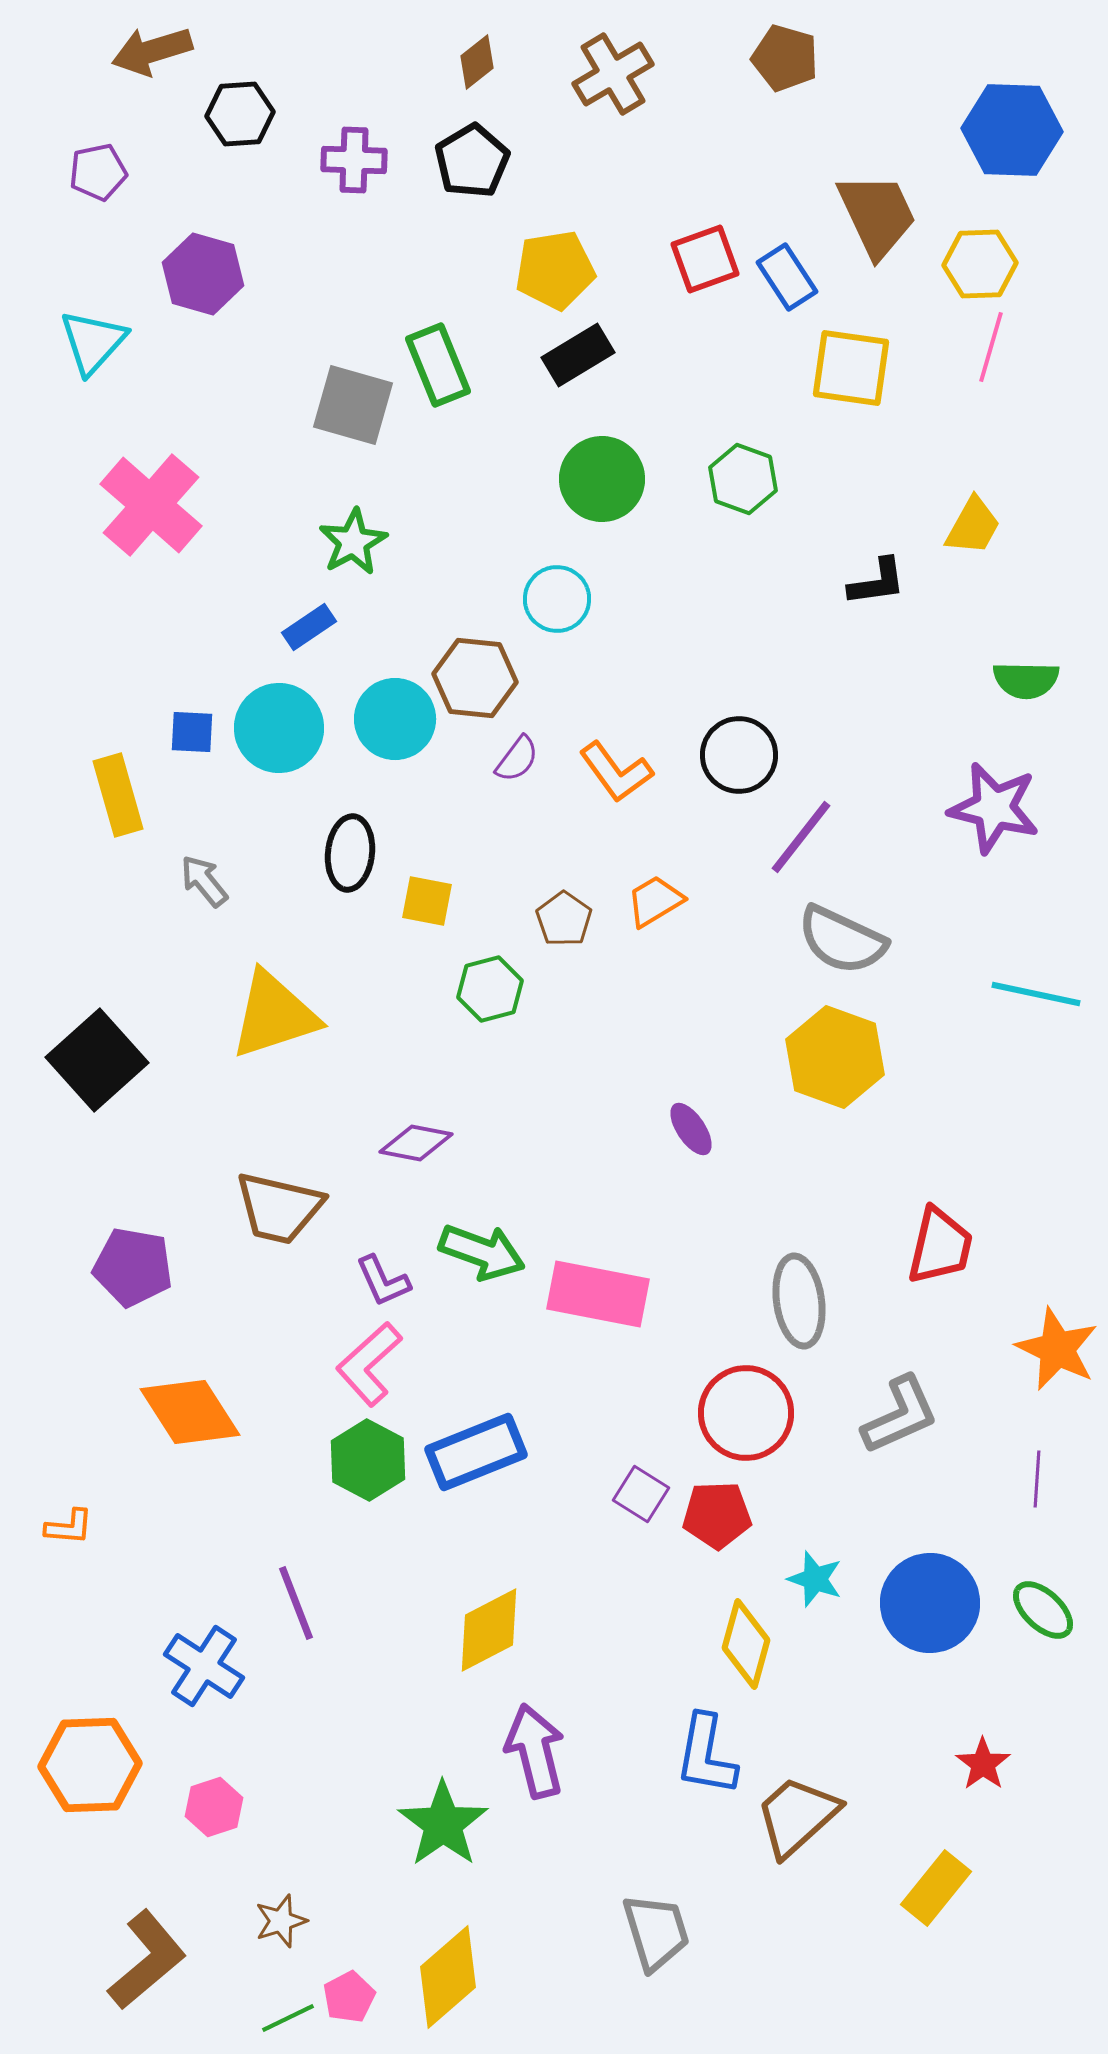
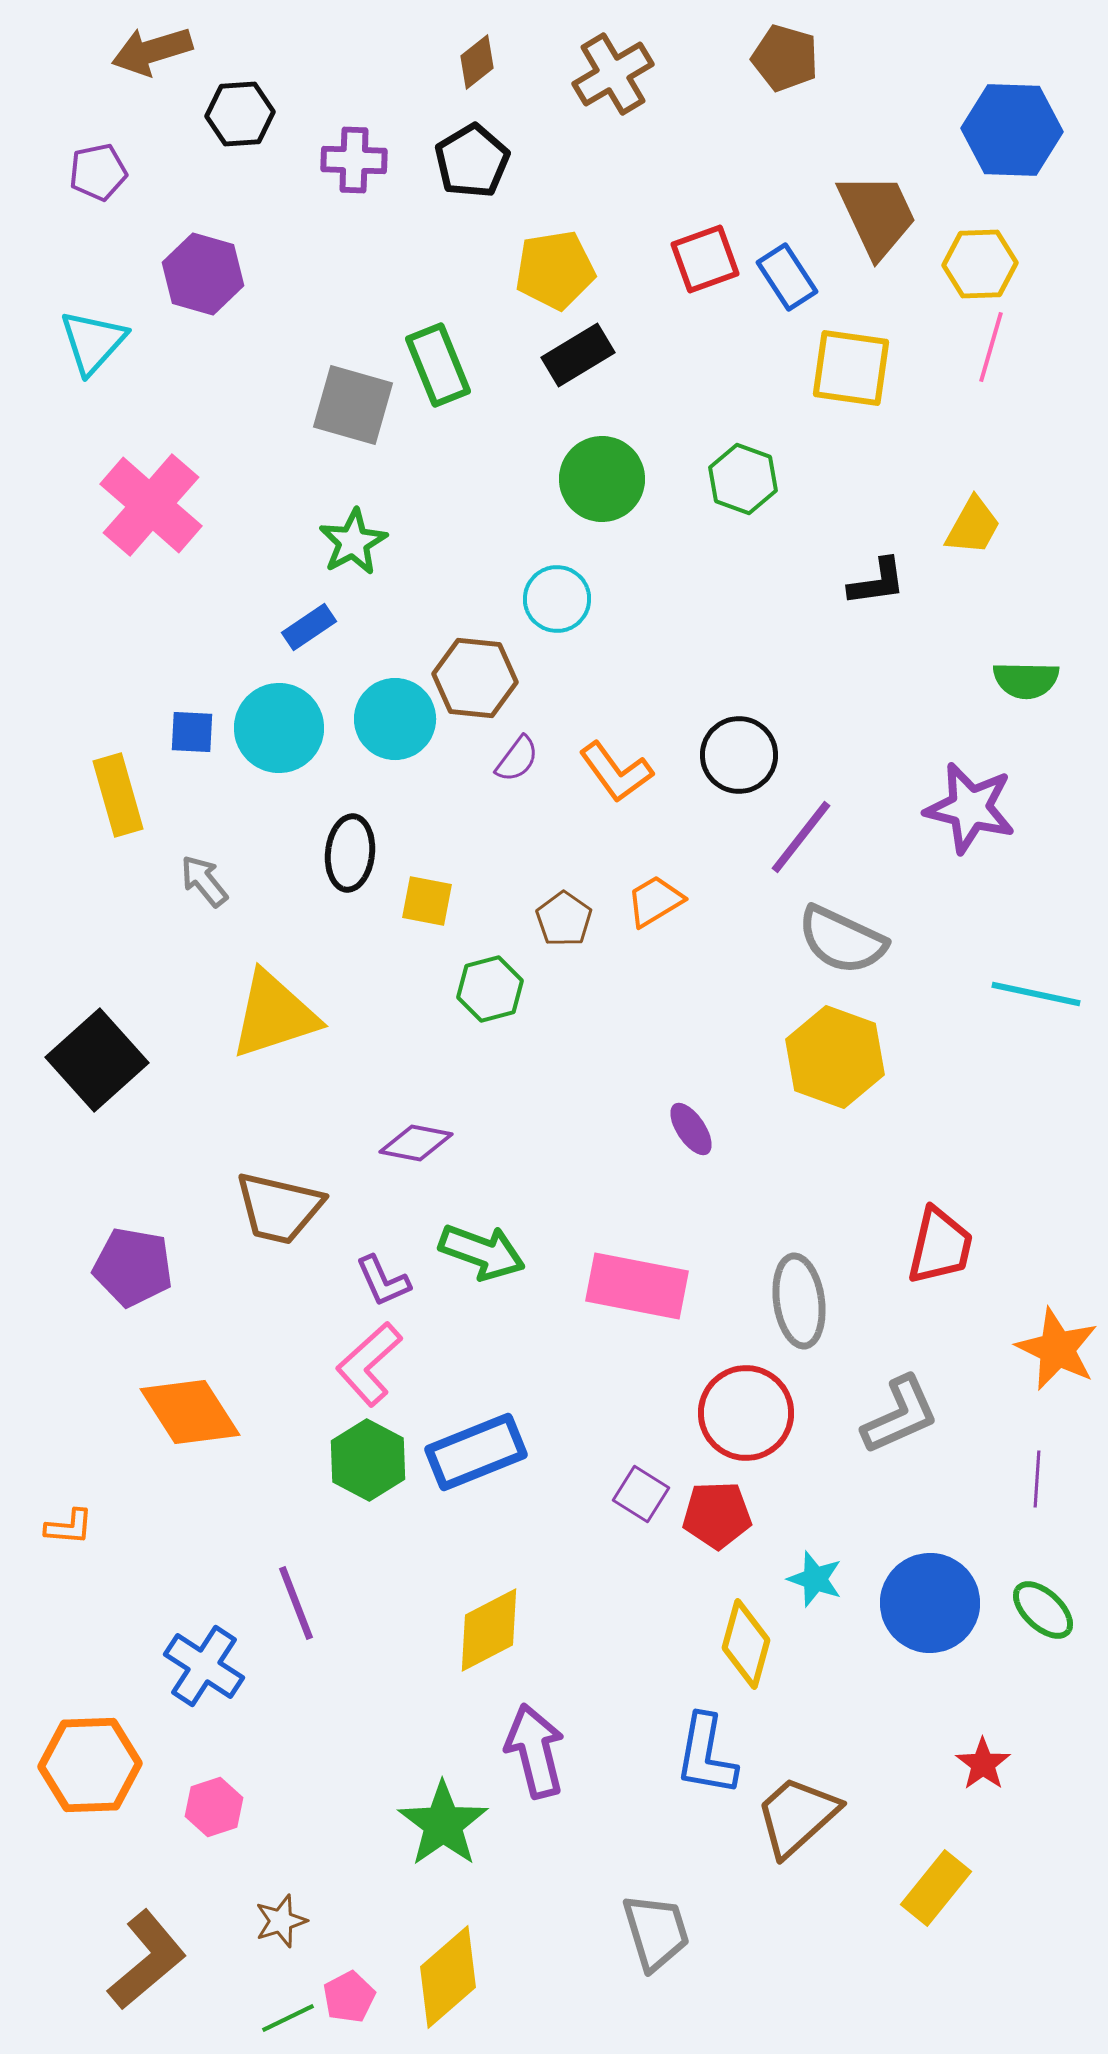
purple star at (994, 808): moved 24 px left
pink rectangle at (598, 1294): moved 39 px right, 8 px up
